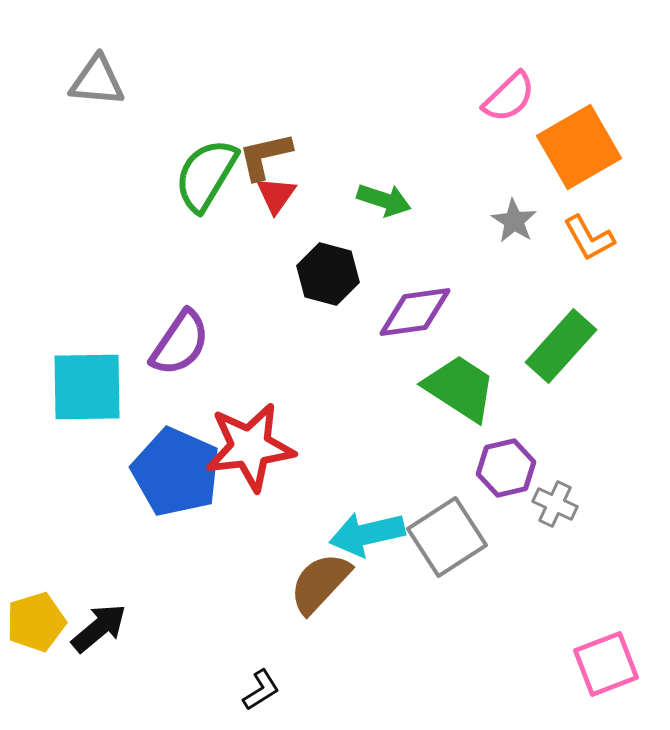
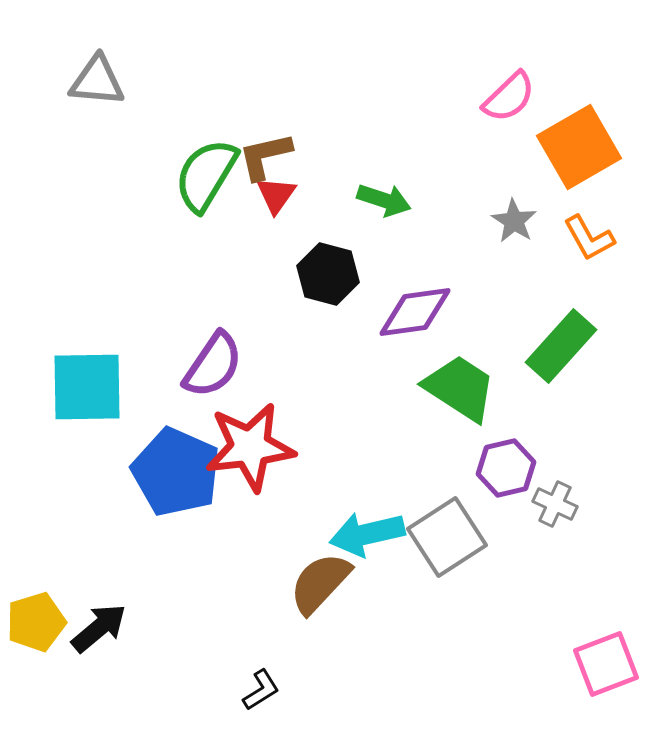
purple semicircle: moved 33 px right, 22 px down
